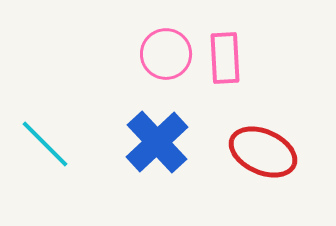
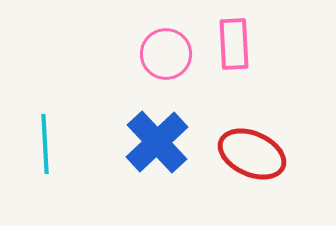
pink rectangle: moved 9 px right, 14 px up
cyan line: rotated 42 degrees clockwise
red ellipse: moved 11 px left, 2 px down
